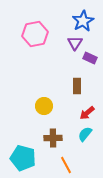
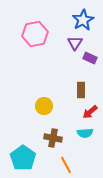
blue star: moved 1 px up
brown rectangle: moved 4 px right, 4 px down
red arrow: moved 3 px right, 1 px up
cyan semicircle: moved 1 px up; rotated 133 degrees counterclockwise
brown cross: rotated 12 degrees clockwise
cyan pentagon: rotated 20 degrees clockwise
